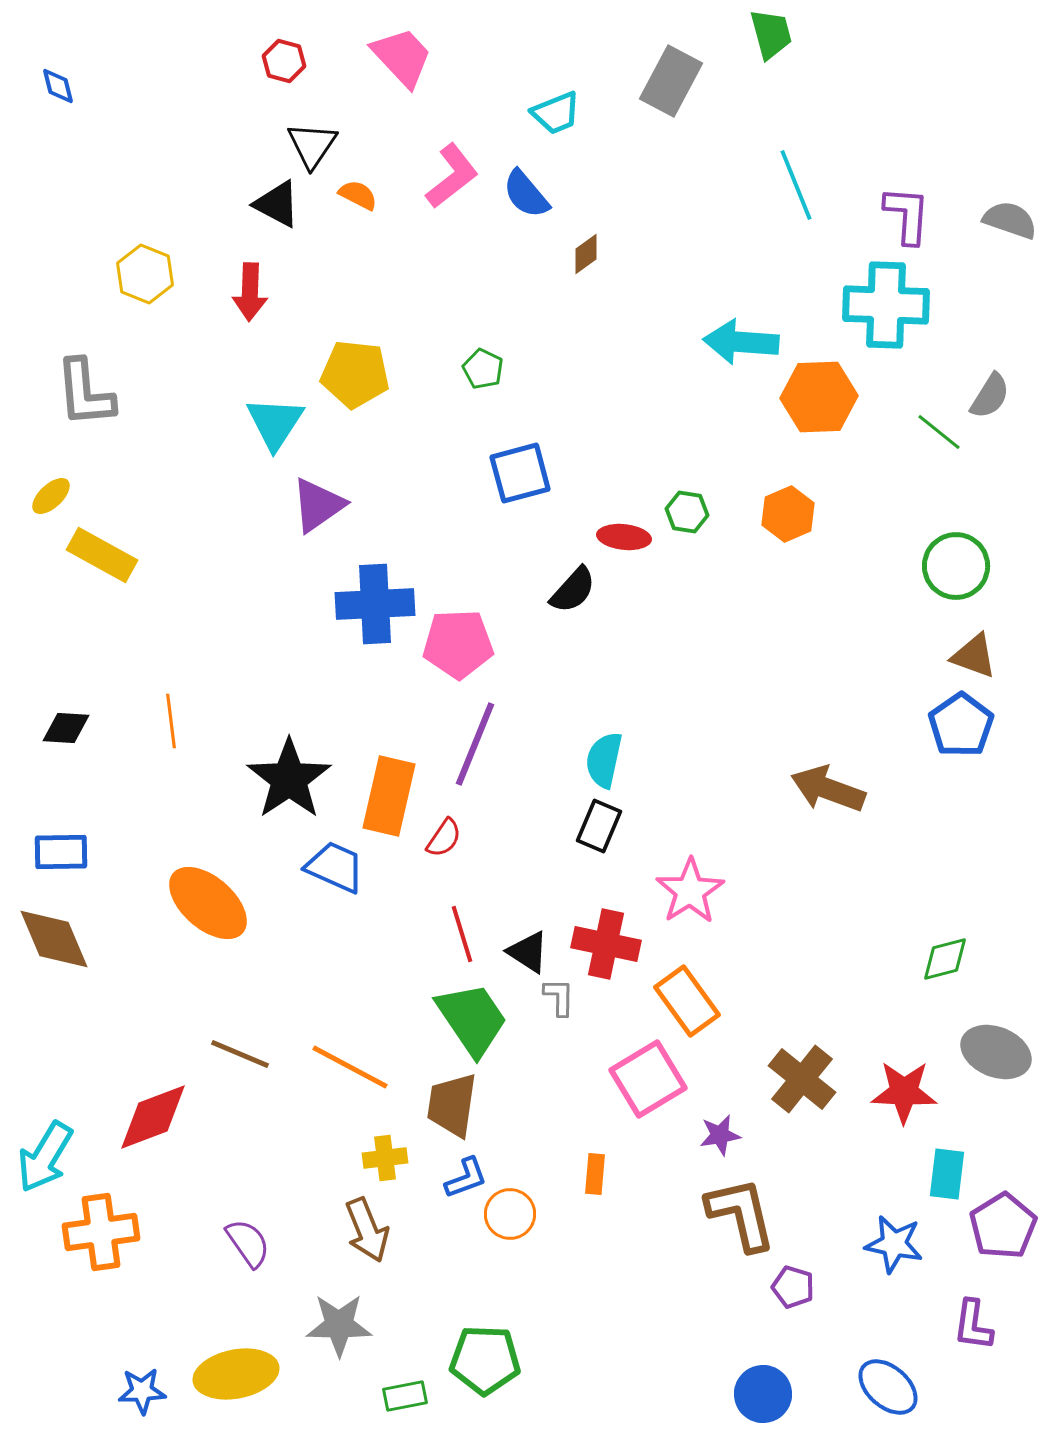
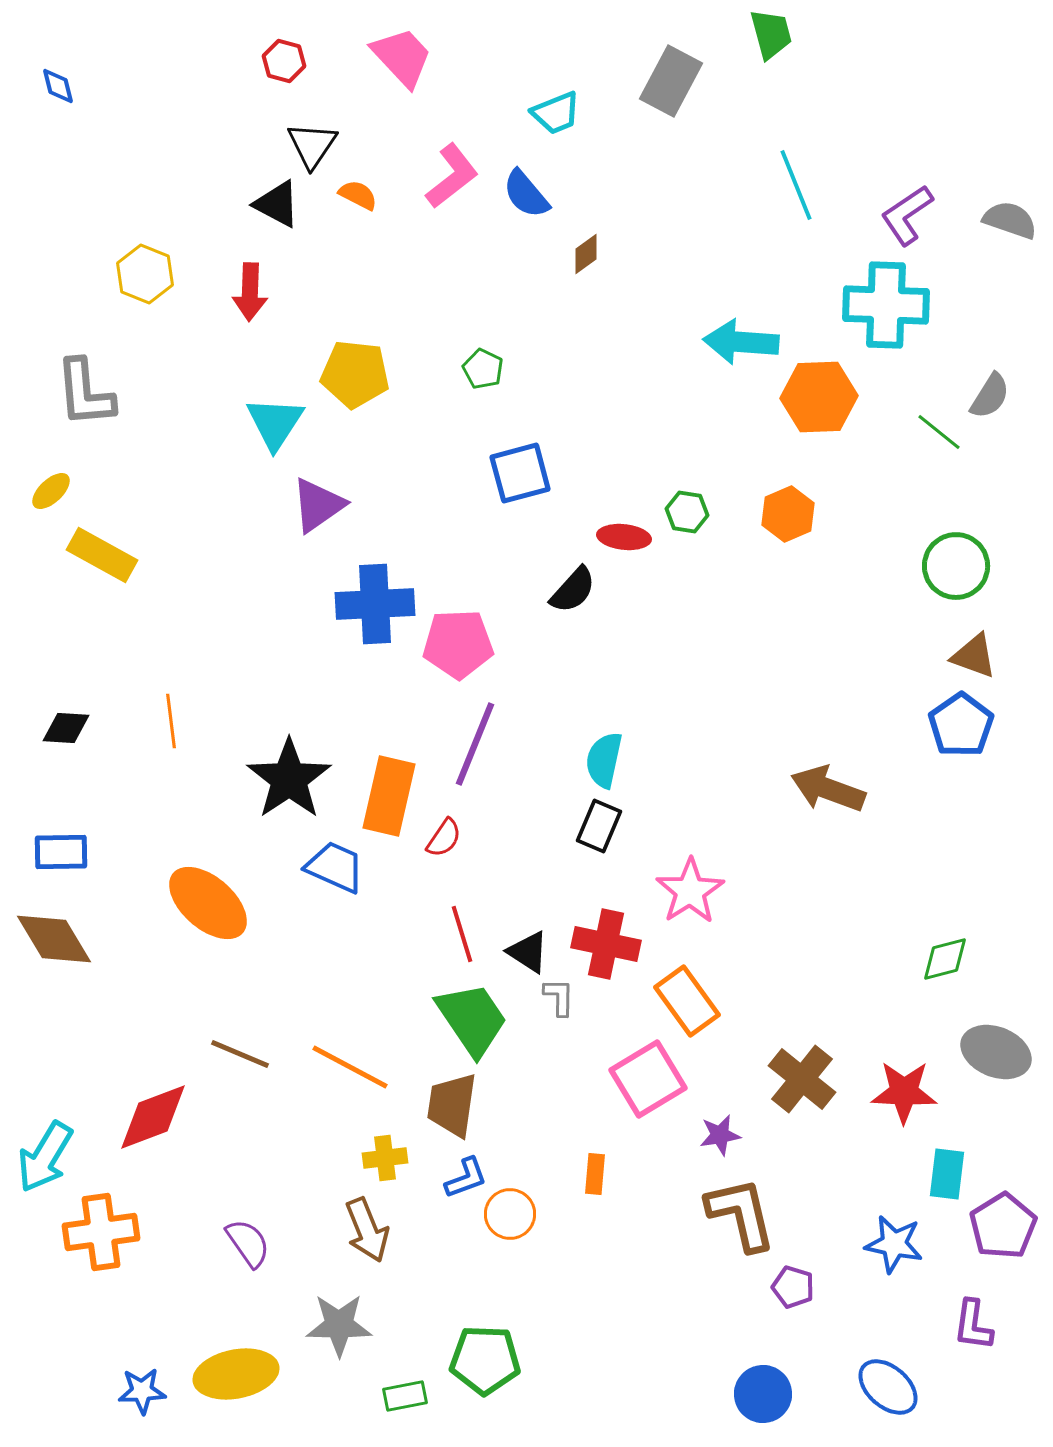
purple L-shape at (907, 215): rotated 128 degrees counterclockwise
yellow ellipse at (51, 496): moved 5 px up
brown diamond at (54, 939): rotated 8 degrees counterclockwise
